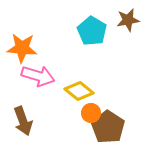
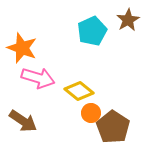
brown star: rotated 20 degrees counterclockwise
cyan pentagon: rotated 16 degrees clockwise
orange star: rotated 16 degrees clockwise
pink arrow: moved 2 px down
brown arrow: rotated 36 degrees counterclockwise
brown pentagon: moved 5 px right
